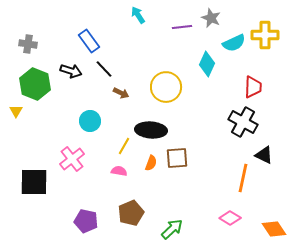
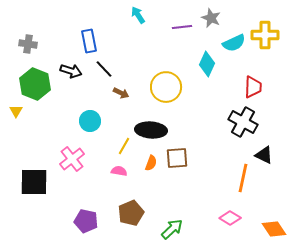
blue rectangle: rotated 25 degrees clockwise
